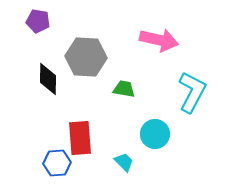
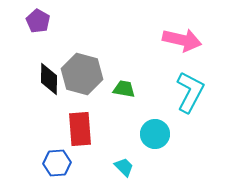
purple pentagon: rotated 20 degrees clockwise
pink arrow: moved 23 px right
gray hexagon: moved 4 px left, 17 px down; rotated 12 degrees clockwise
black diamond: moved 1 px right
cyan L-shape: moved 2 px left
red rectangle: moved 9 px up
cyan trapezoid: moved 5 px down
